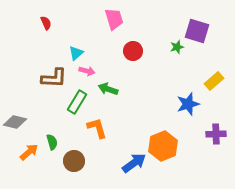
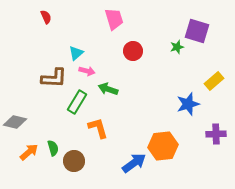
red semicircle: moved 6 px up
orange L-shape: moved 1 px right
green semicircle: moved 1 px right, 6 px down
orange hexagon: rotated 16 degrees clockwise
